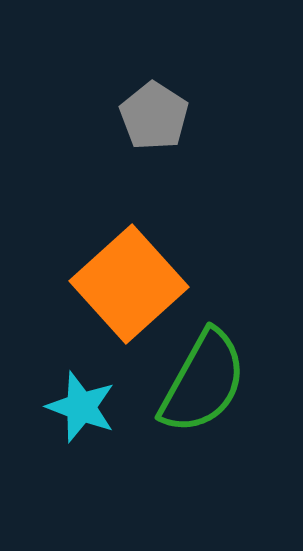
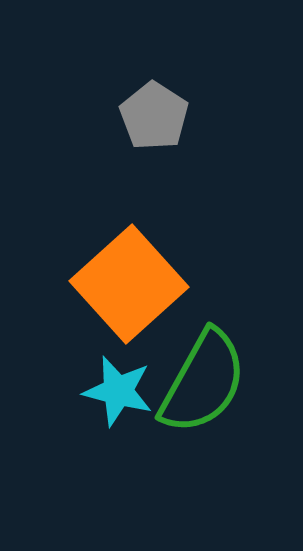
cyan star: moved 37 px right, 16 px up; rotated 6 degrees counterclockwise
